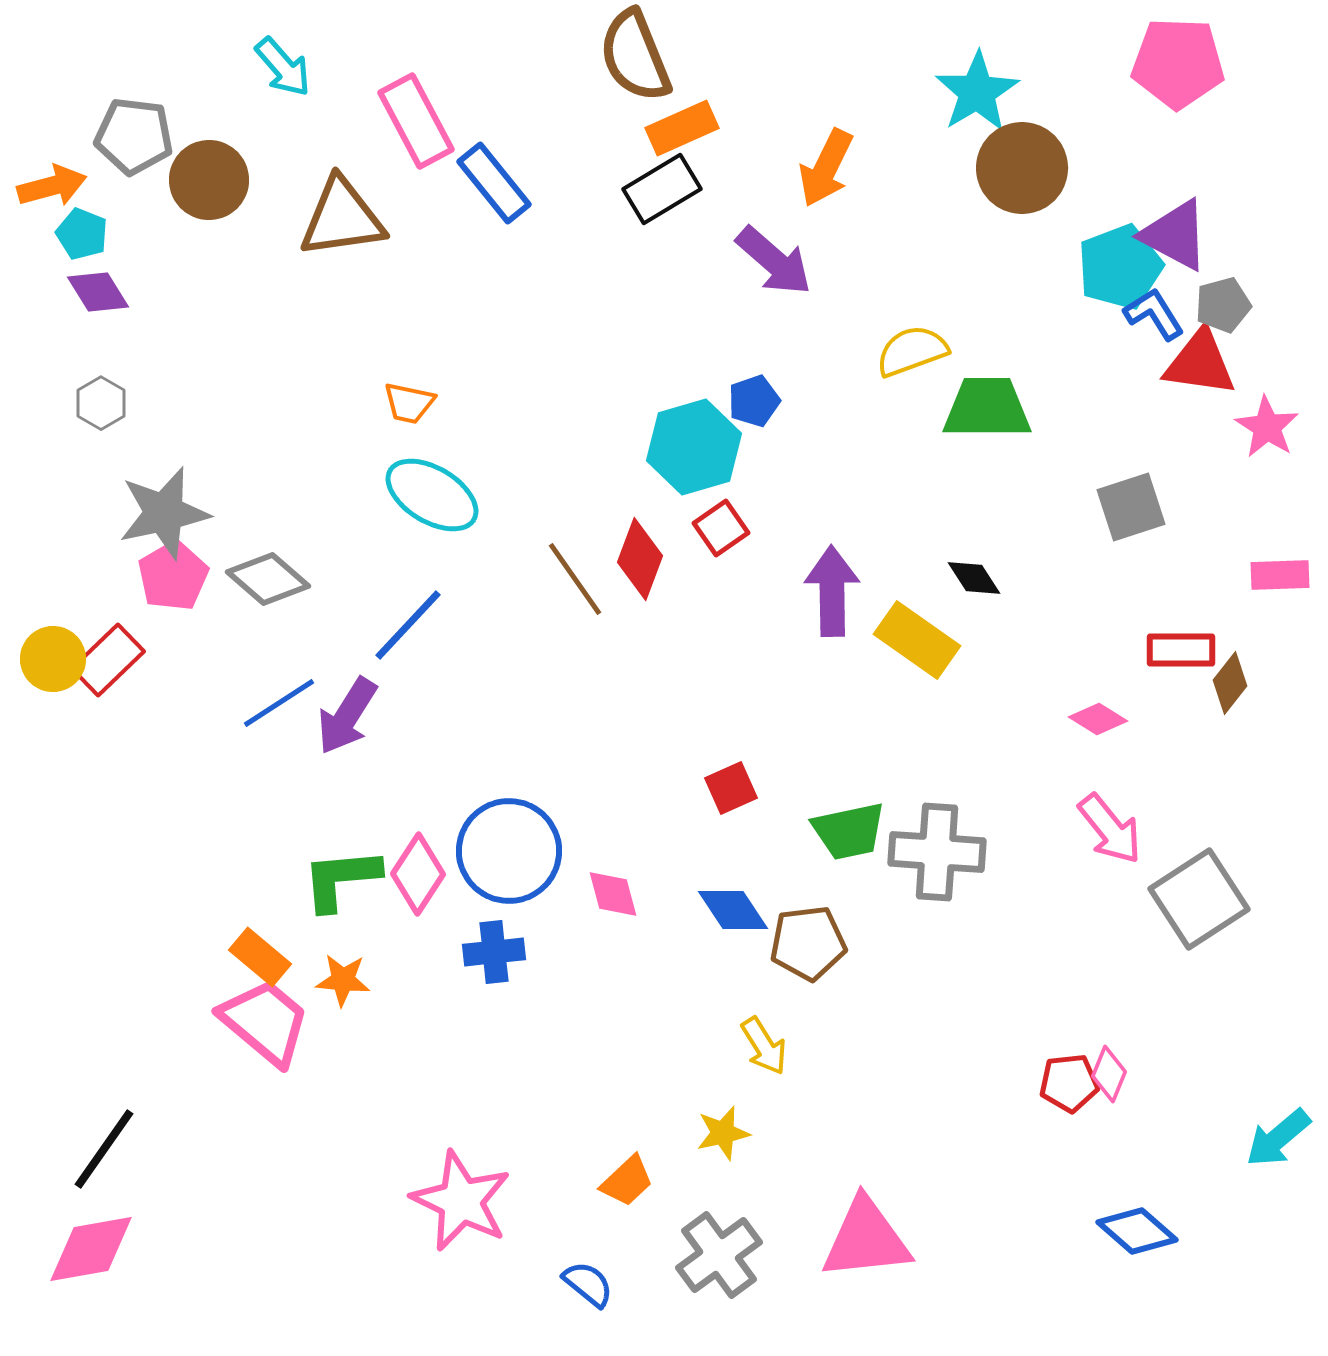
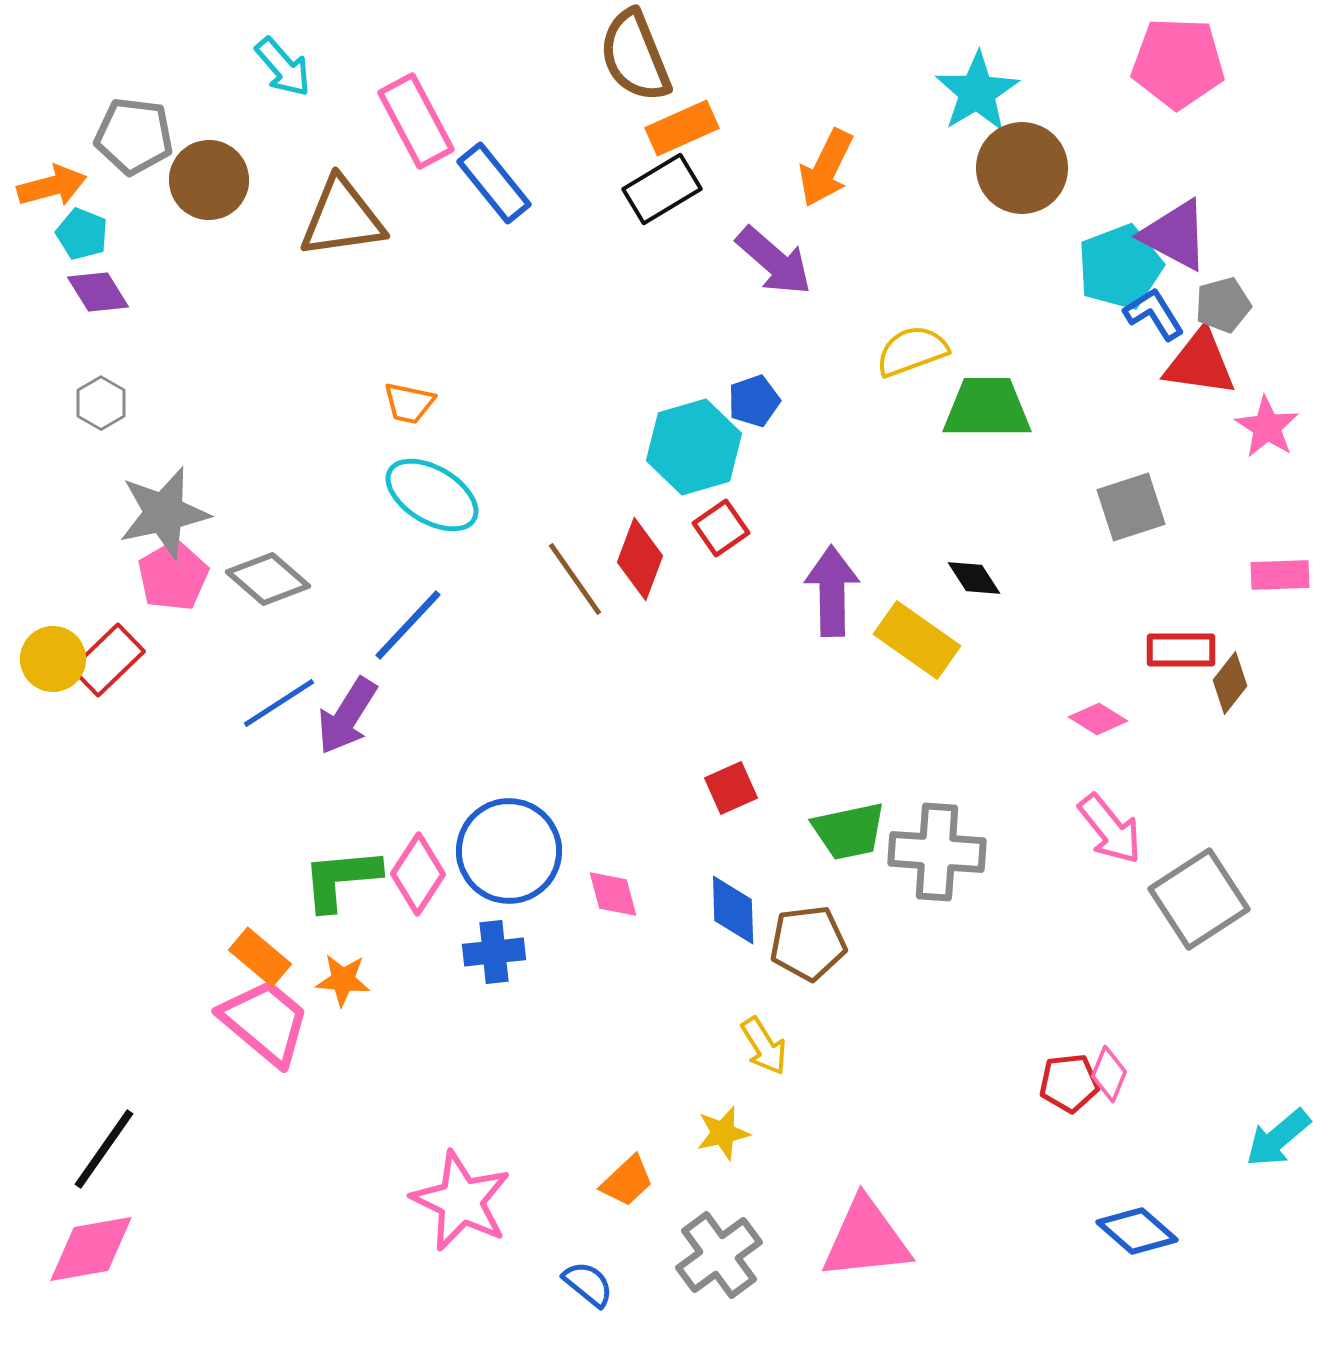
blue diamond at (733, 910): rotated 32 degrees clockwise
